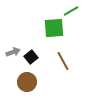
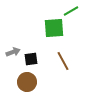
black square: moved 2 px down; rotated 32 degrees clockwise
